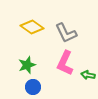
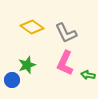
blue circle: moved 21 px left, 7 px up
